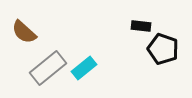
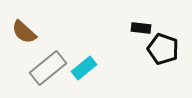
black rectangle: moved 2 px down
